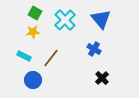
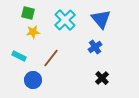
green square: moved 7 px left; rotated 16 degrees counterclockwise
blue cross: moved 1 px right, 2 px up; rotated 24 degrees clockwise
cyan rectangle: moved 5 px left
